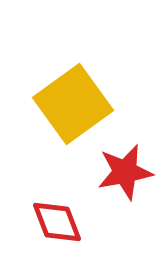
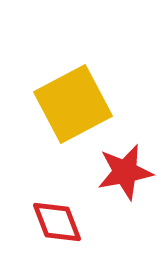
yellow square: rotated 8 degrees clockwise
